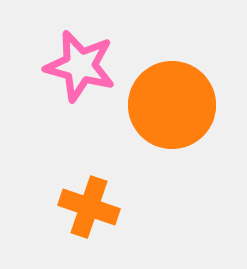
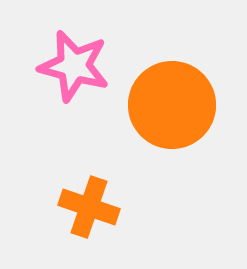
pink star: moved 6 px left
